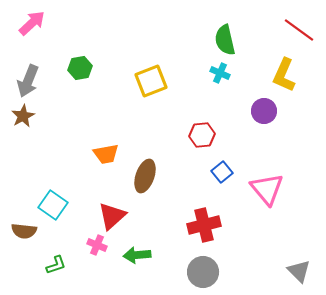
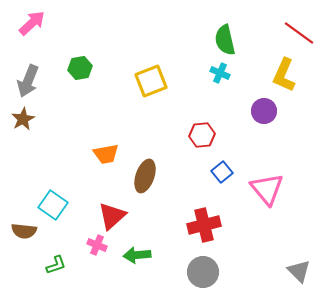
red line: moved 3 px down
brown star: moved 3 px down
